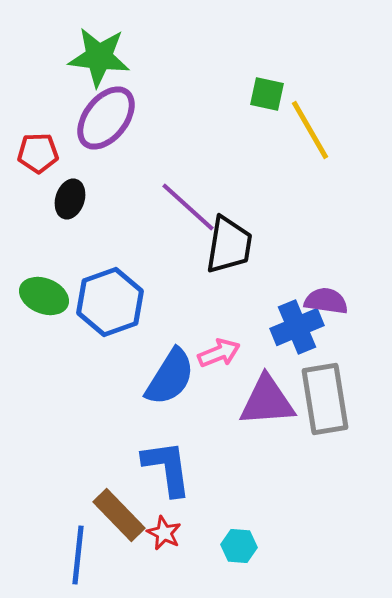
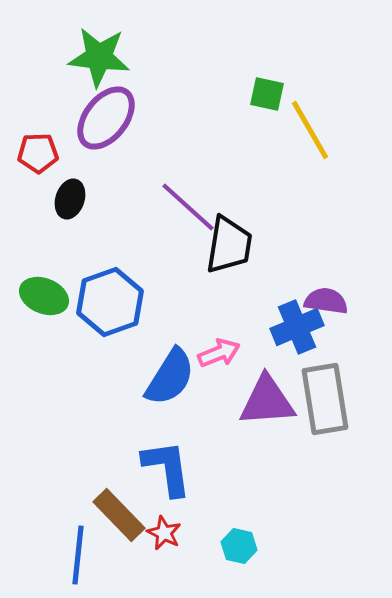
cyan hexagon: rotated 8 degrees clockwise
